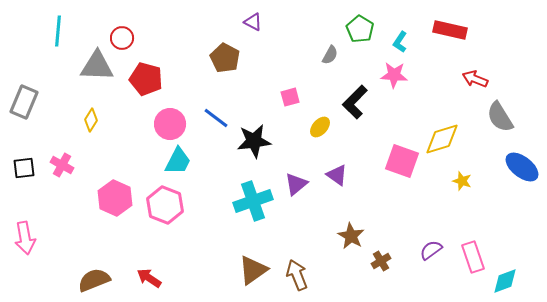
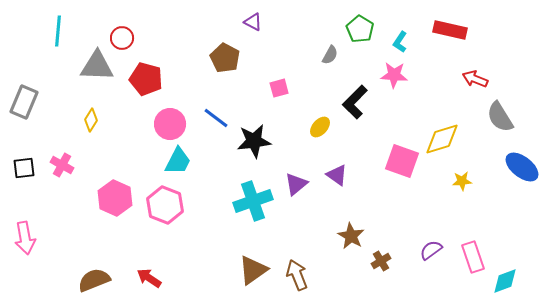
pink square at (290, 97): moved 11 px left, 9 px up
yellow star at (462, 181): rotated 24 degrees counterclockwise
